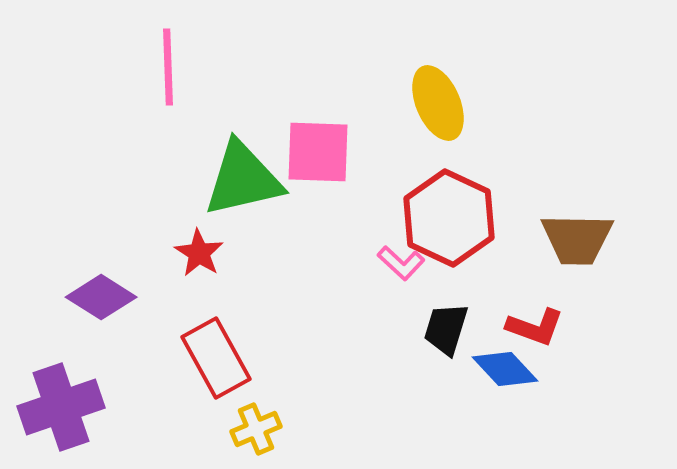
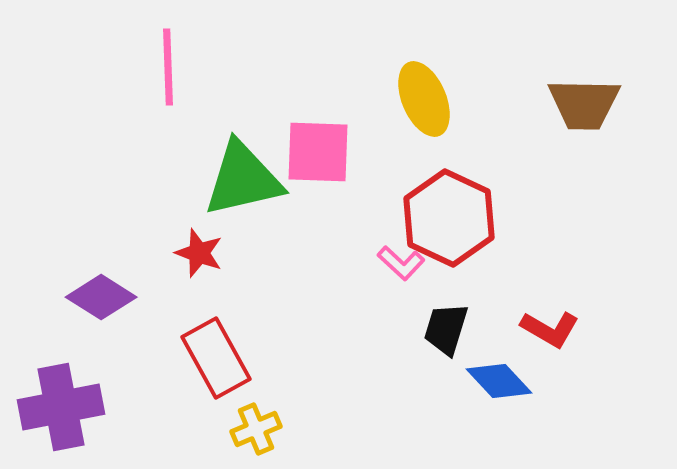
yellow ellipse: moved 14 px left, 4 px up
brown trapezoid: moved 7 px right, 135 px up
red star: rotated 12 degrees counterclockwise
red L-shape: moved 15 px right, 2 px down; rotated 10 degrees clockwise
blue diamond: moved 6 px left, 12 px down
purple cross: rotated 8 degrees clockwise
